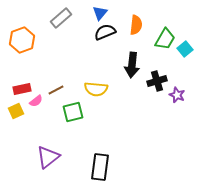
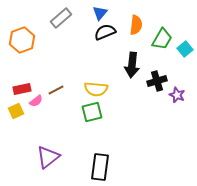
green trapezoid: moved 3 px left
green square: moved 19 px right
